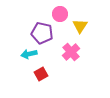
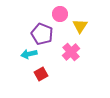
purple pentagon: moved 1 px down; rotated 10 degrees clockwise
